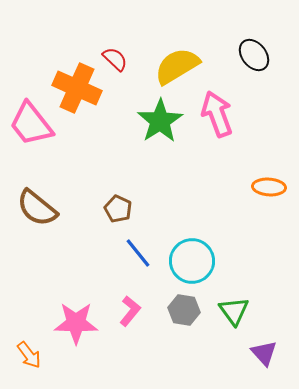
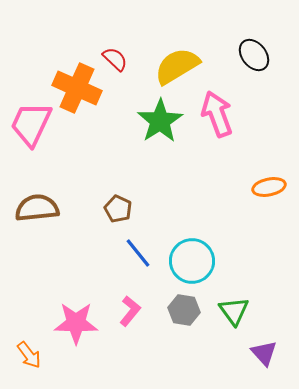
pink trapezoid: rotated 63 degrees clockwise
orange ellipse: rotated 16 degrees counterclockwise
brown semicircle: rotated 135 degrees clockwise
